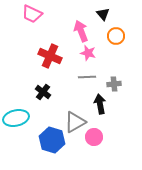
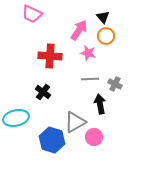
black triangle: moved 3 px down
pink arrow: moved 2 px left, 1 px up; rotated 55 degrees clockwise
orange circle: moved 10 px left
red cross: rotated 20 degrees counterclockwise
gray line: moved 3 px right, 2 px down
gray cross: moved 1 px right; rotated 32 degrees clockwise
